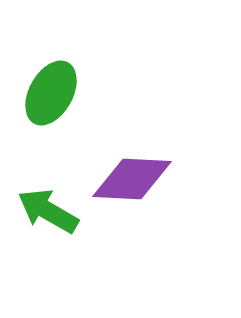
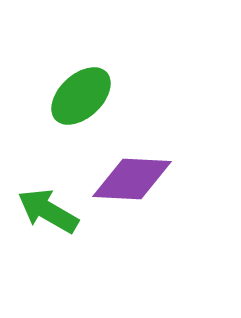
green ellipse: moved 30 px right, 3 px down; rotated 18 degrees clockwise
